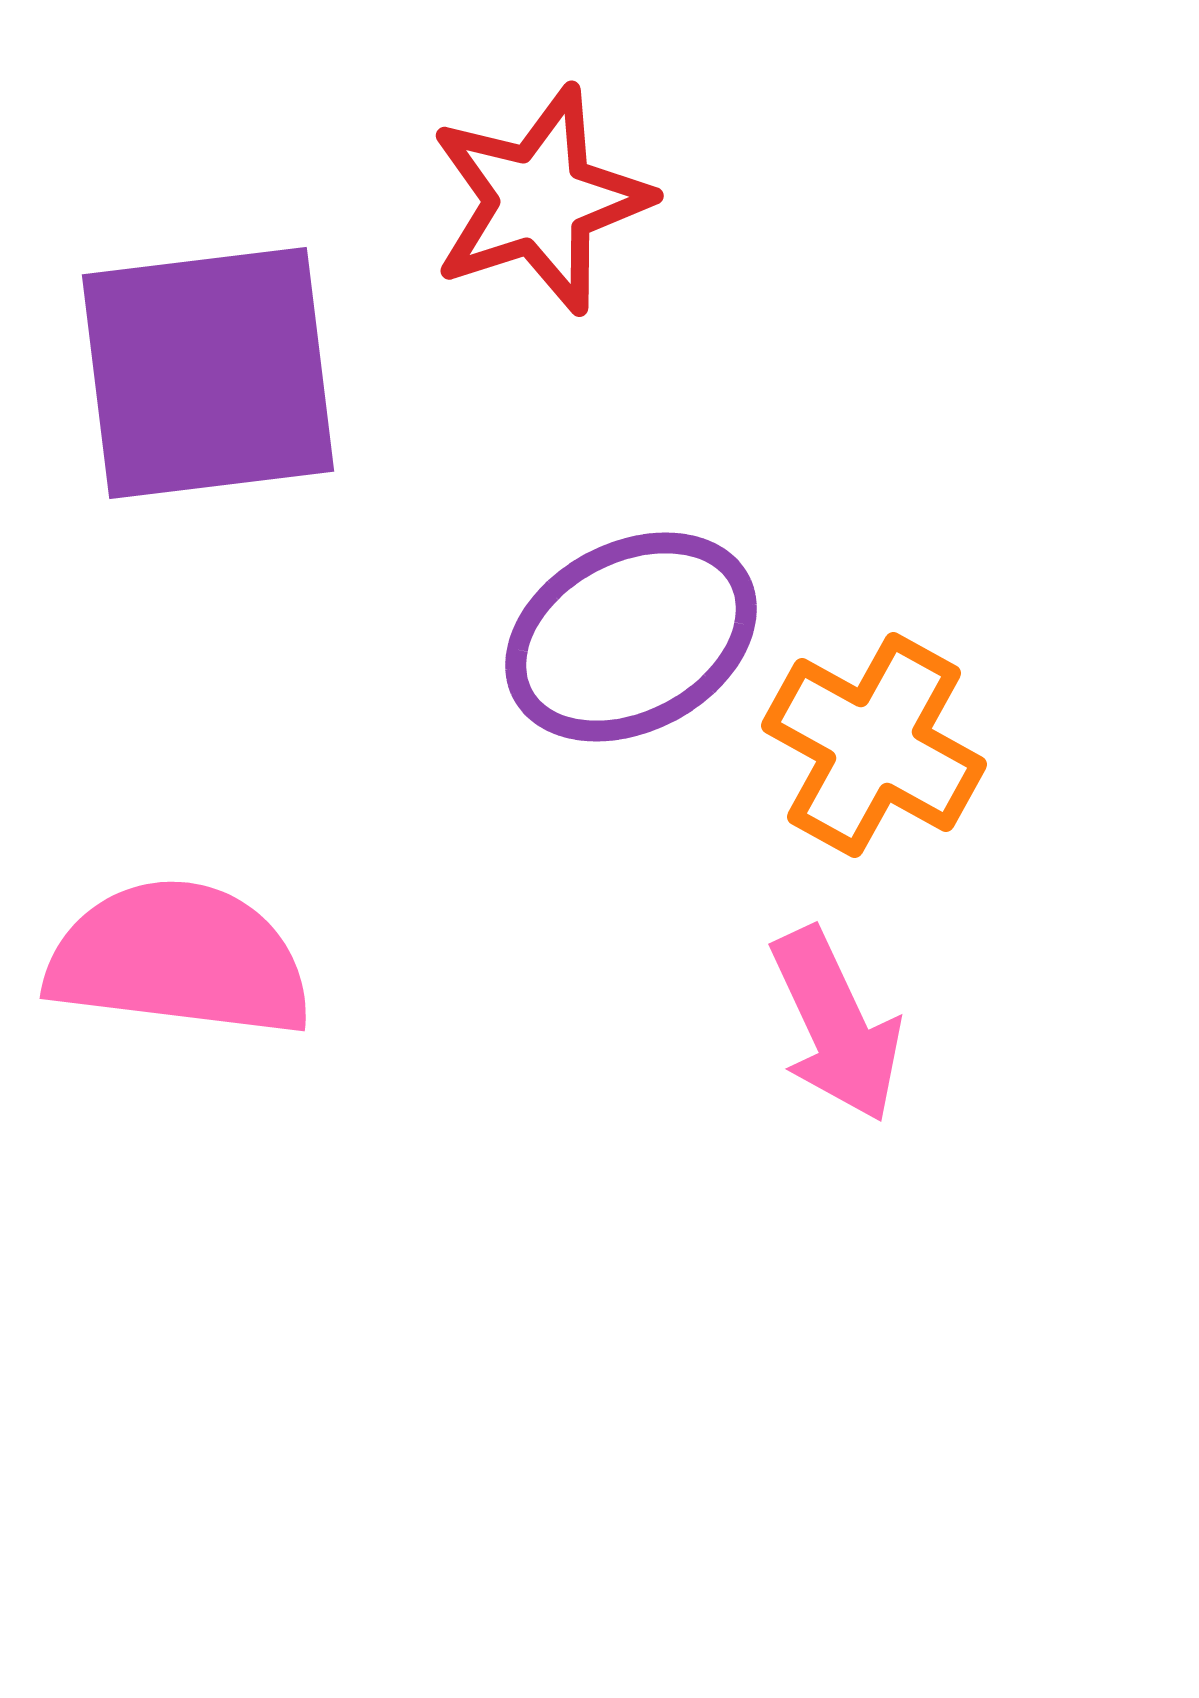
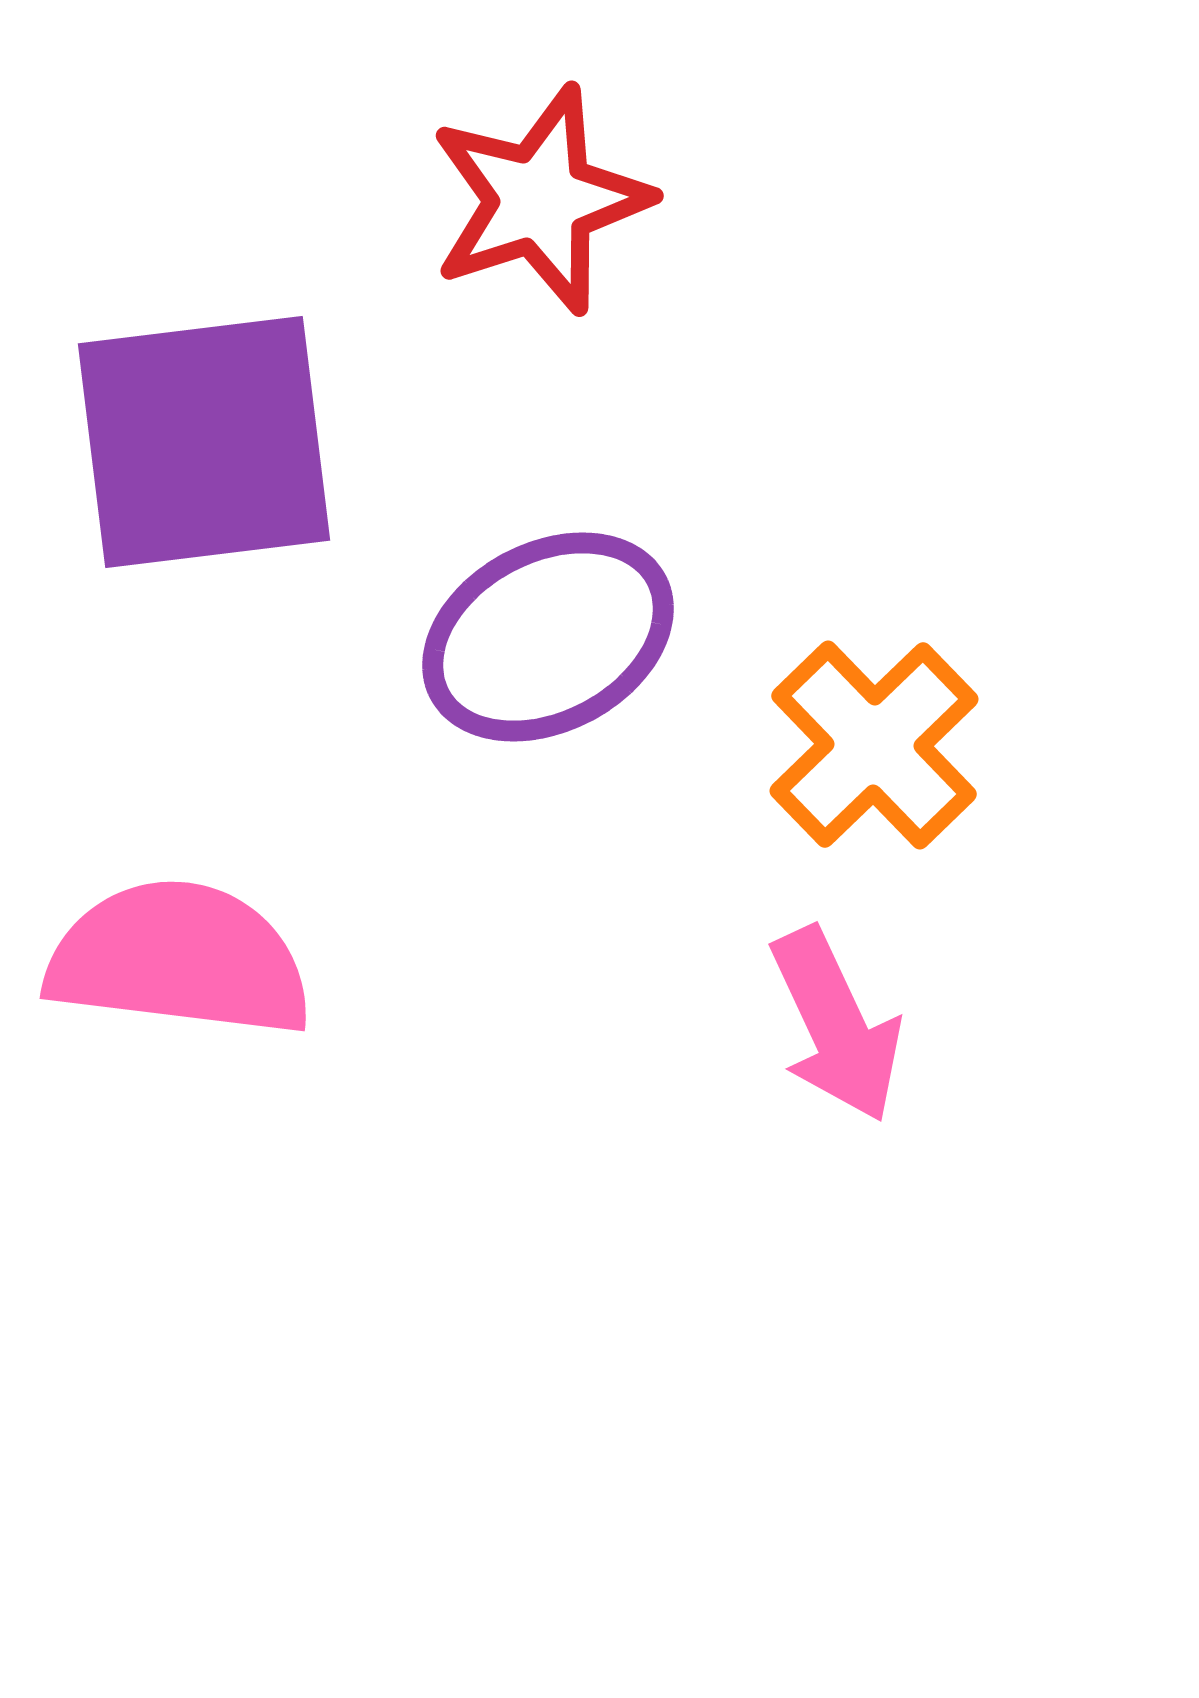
purple square: moved 4 px left, 69 px down
purple ellipse: moved 83 px left
orange cross: rotated 17 degrees clockwise
